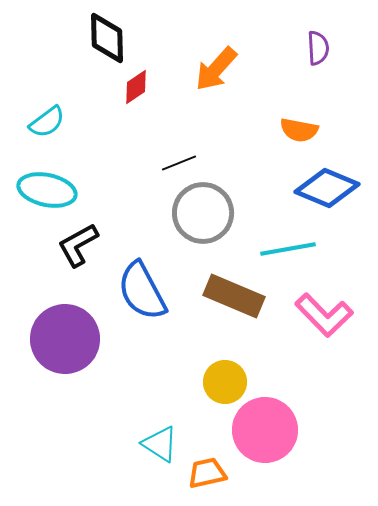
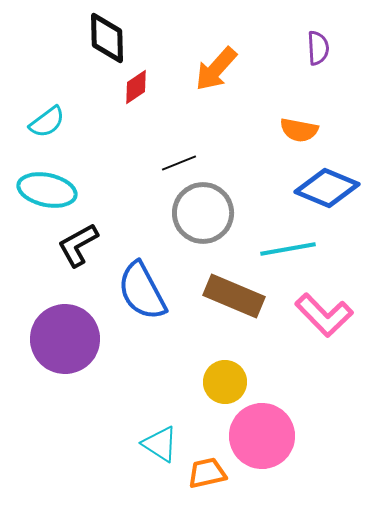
pink circle: moved 3 px left, 6 px down
